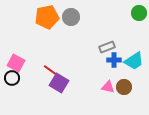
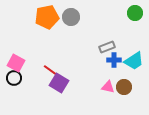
green circle: moved 4 px left
black circle: moved 2 px right
